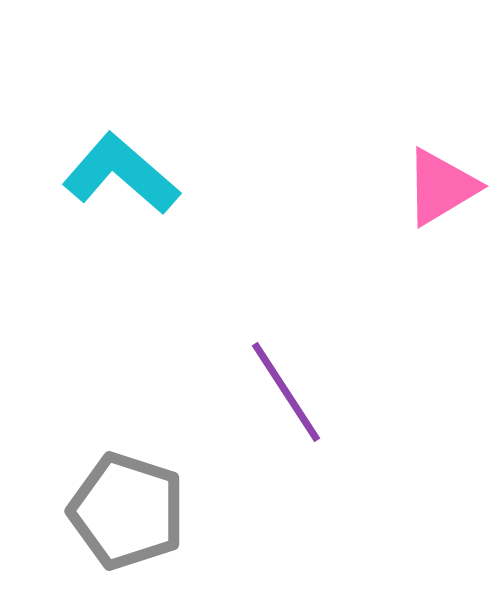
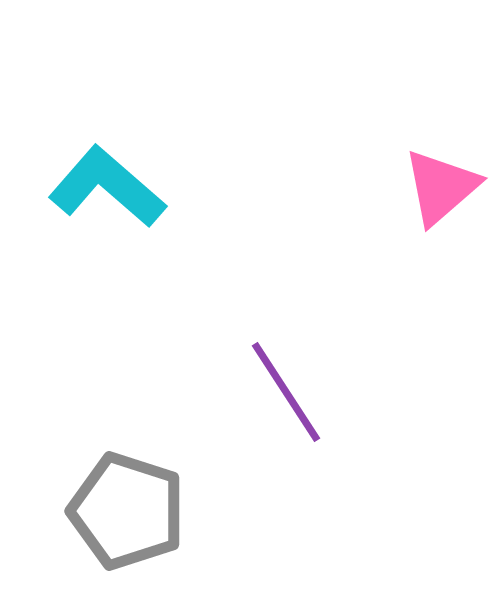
cyan L-shape: moved 14 px left, 13 px down
pink triangle: rotated 10 degrees counterclockwise
